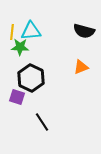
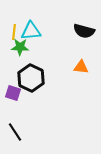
yellow line: moved 2 px right
orange triangle: rotated 28 degrees clockwise
purple square: moved 4 px left, 4 px up
black line: moved 27 px left, 10 px down
